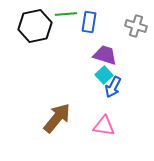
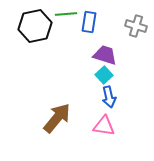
blue arrow: moved 4 px left, 10 px down; rotated 40 degrees counterclockwise
